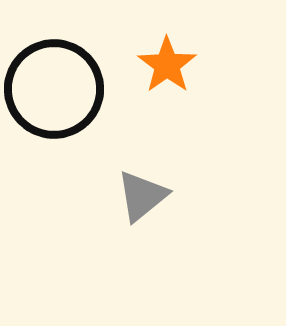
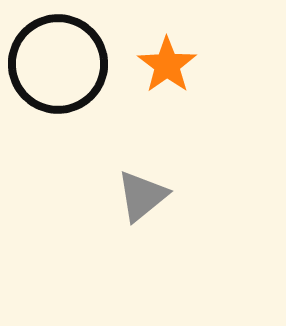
black circle: moved 4 px right, 25 px up
